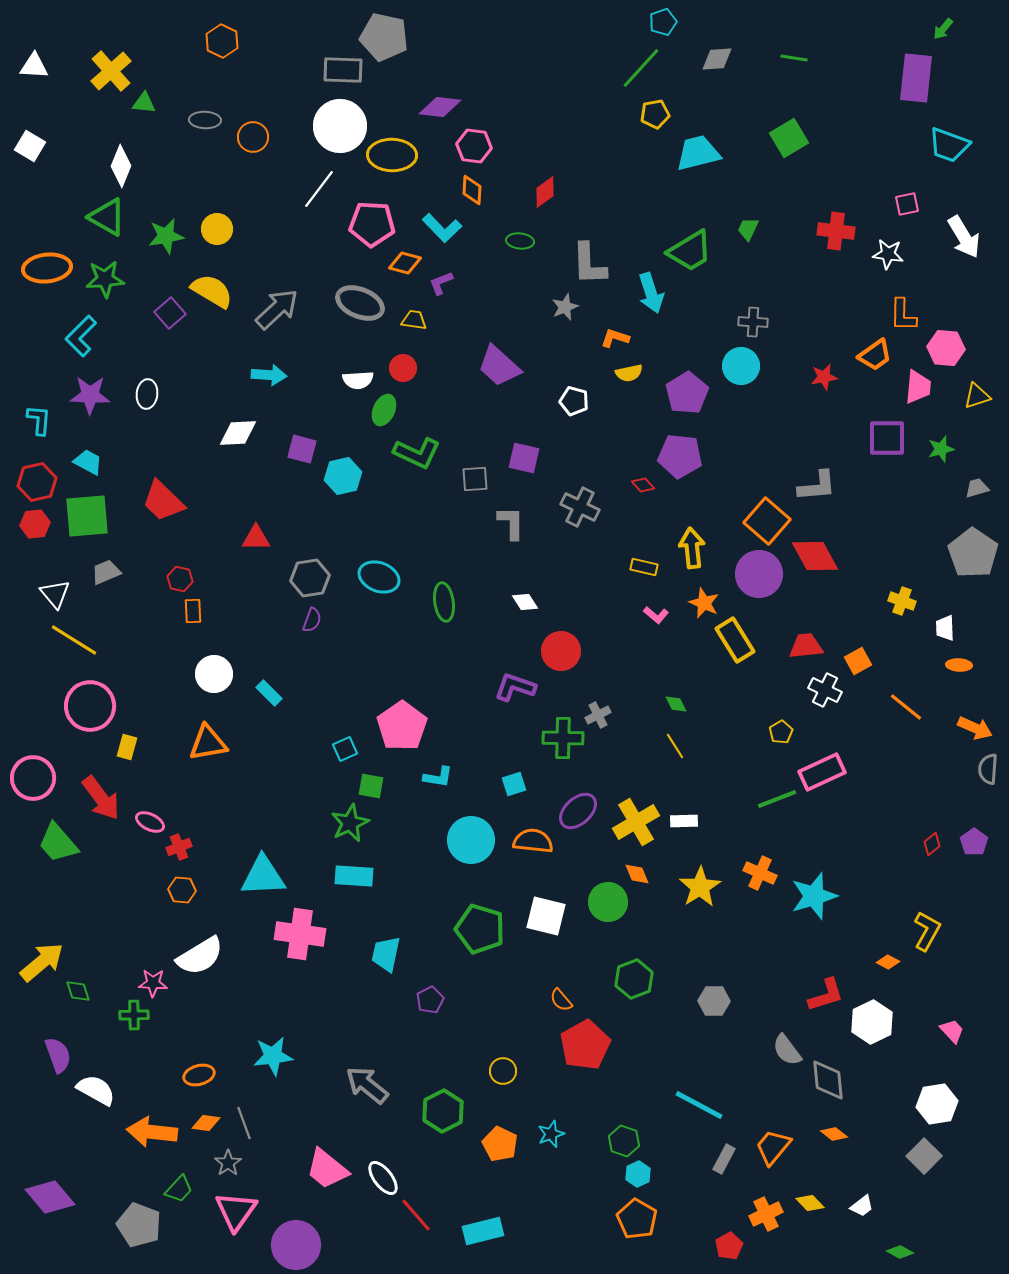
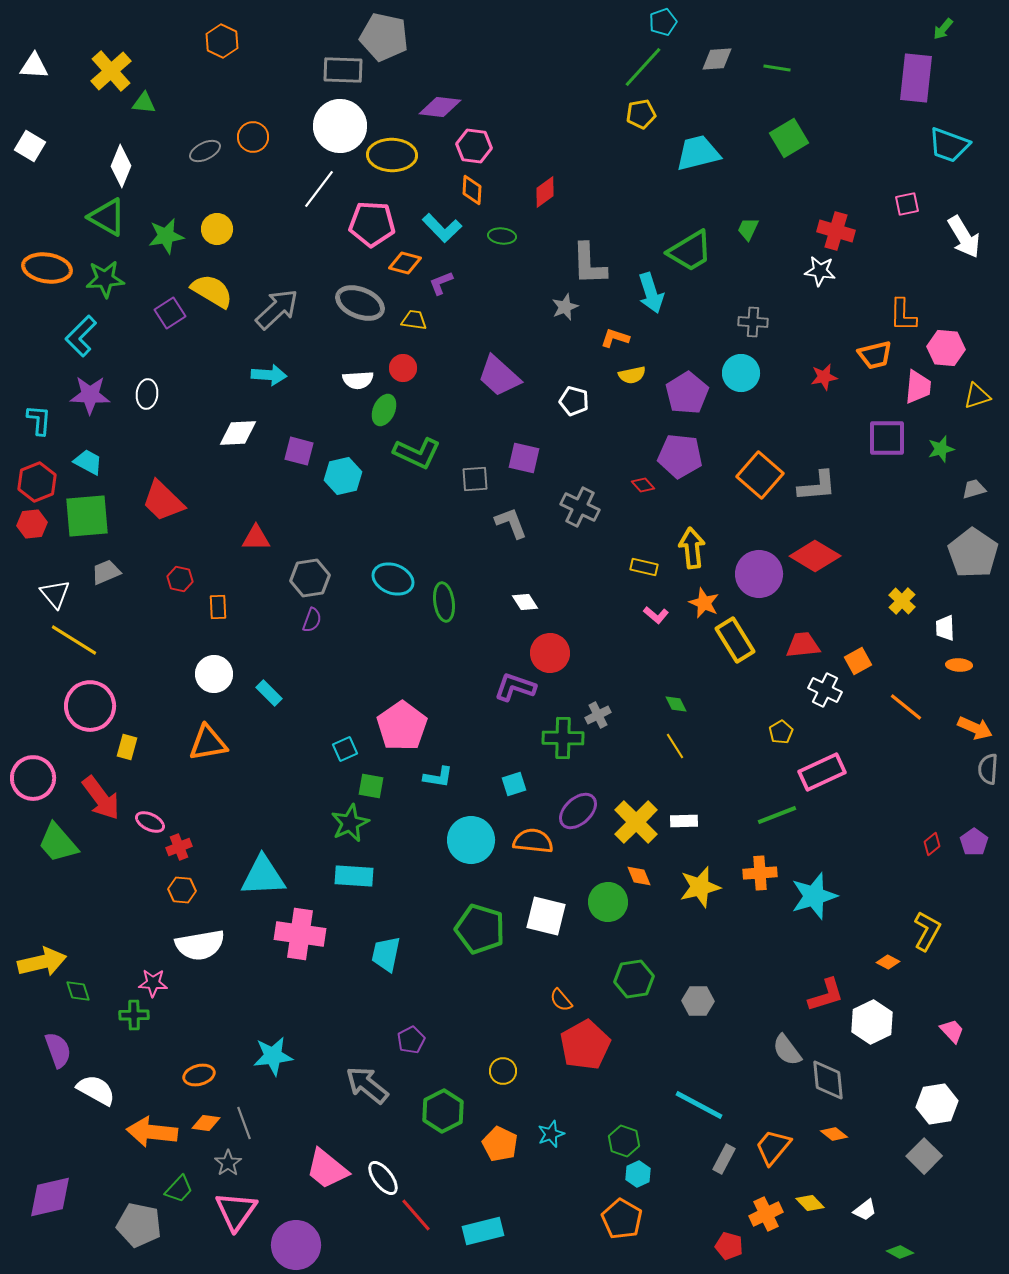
green line at (794, 58): moved 17 px left, 10 px down
green line at (641, 68): moved 2 px right, 1 px up
yellow pentagon at (655, 114): moved 14 px left
gray ellipse at (205, 120): moved 31 px down; rotated 28 degrees counterclockwise
red cross at (836, 231): rotated 9 degrees clockwise
green ellipse at (520, 241): moved 18 px left, 5 px up
white star at (888, 254): moved 68 px left, 17 px down
orange ellipse at (47, 268): rotated 15 degrees clockwise
purple square at (170, 313): rotated 8 degrees clockwise
orange trapezoid at (875, 355): rotated 21 degrees clockwise
purple trapezoid at (499, 366): moved 10 px down
cyan circle at (741, 366): moved 7 px down
yellow semicircle at (629, 373): moved 3 px right, 2 px down
purple square at (302, 449): moved 3 px left, 2 px down
red hexagon at (37, 482): rotated 9 degrees counterclockwise
gray trapezoid at (977, 488): moved 3 px left, 1 px down
orange square at (767, 521): moved 7 px left, 46 px up
gray L-shape at (511, 523): rotated 21 degrees counterclockwise
red hexagon at (35, 524): moved 3 px left
red diamond at (815, 556): rotated 30 degrees counterclockwise
cyan ellipse at (379, 577): moved 14 px right, 2 px down
yellow cross at (902, 601): rotated 24 degrees clockwise
orange rectangle at (193, 611): moved 25 px right, 4 px up
red trapezoid at (806, 646): moved 3 px left, 1 px up
red circle at (561, 651): moved 11 px left, 2 px down
green line at (777, 799): moved 16 px down
yellow cross at (636, 822): rotated 15 degrees counterclockwise
orange cross at (760, 873): rotated 28 degrees counterclockwise
orange diamond at (637, 874): moved 2 px right, 2 px down
yellow star at (700, 887): rotated 18 degrees clockwise
white semicircle at (200, 956): moved 11 px up; rotated 21 degrees clockwise
yellow arrow at (42, 962): rotated 27 degrees clockwise
green hexagon at (634, 979): rotated 12 degrees clockwise
purple pentagon at (430, 1000): moved 19 px left, 40 px down
gray hexagon at (714, 1001): moved 16 px left
purple semicircle at (58, 1055): moved 5 px up
purple diamond at (50, 1197): rotated 63 degrees counterclockwise
white trapezoid at (862, 1206): moved 3 px right, 4 px down
orange pentagon at (637, 1219): moved 15 px left
gray pentagon at (139, 1225): rotated 9 degrees counterclockwise
red pentagon at (729, 1246): rotated 28 degrees counterclockwise
